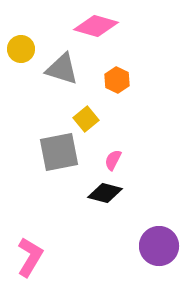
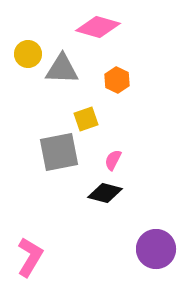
pink diamond: moved 2 px right, 1 px down
yellow circle: moved 7 px right, 5 px down
gray triangle: rotated 15 degrees counterclockwise
yellow square: rotated 20 degrees clockwise
purple circle: moved 3 px left, 3 px down
